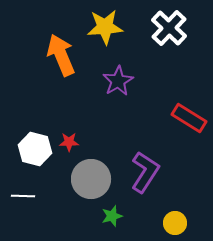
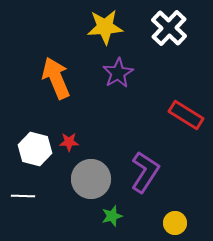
orange arrow: moved 5 px left, 23 px down
purple star: moved 8 px up
red rectangle: moved 3 px left, 3 px up
